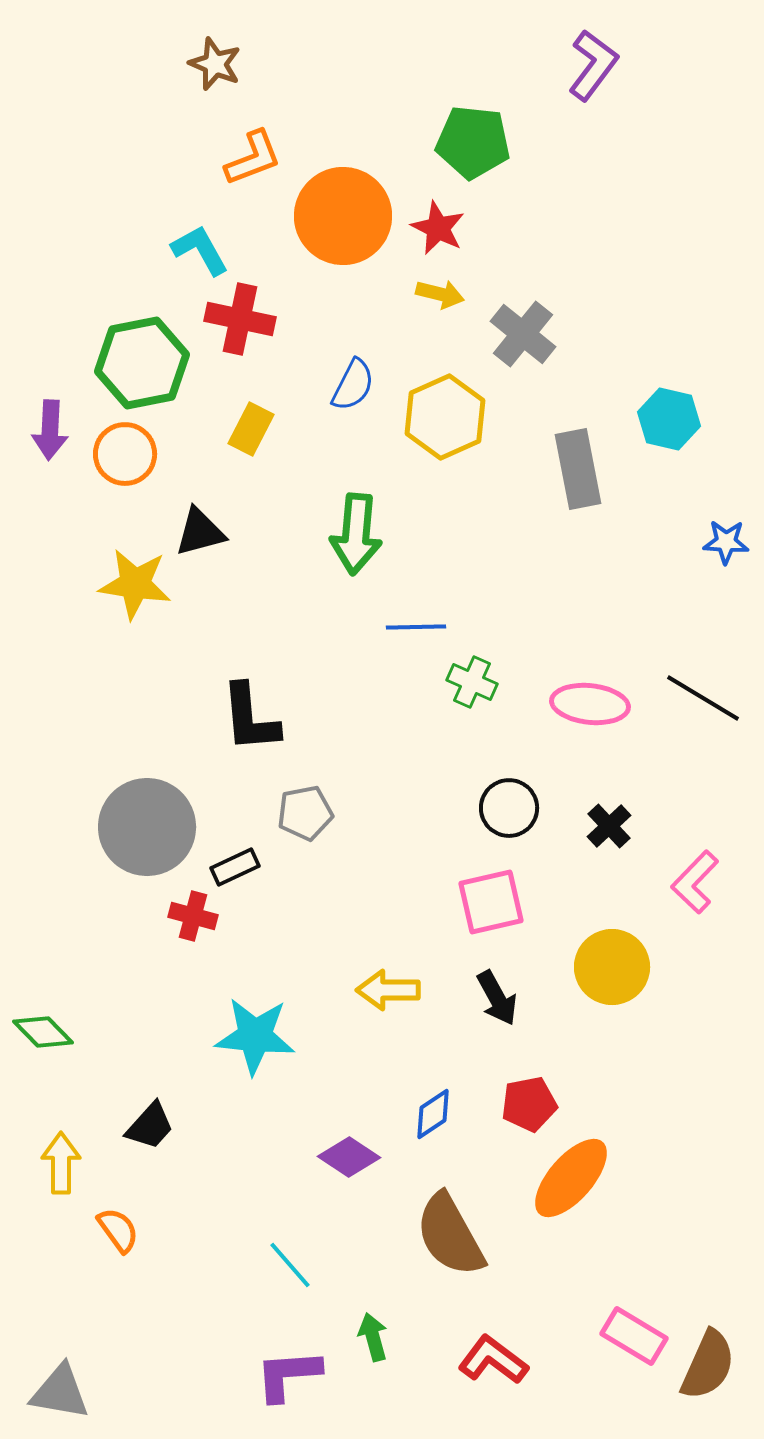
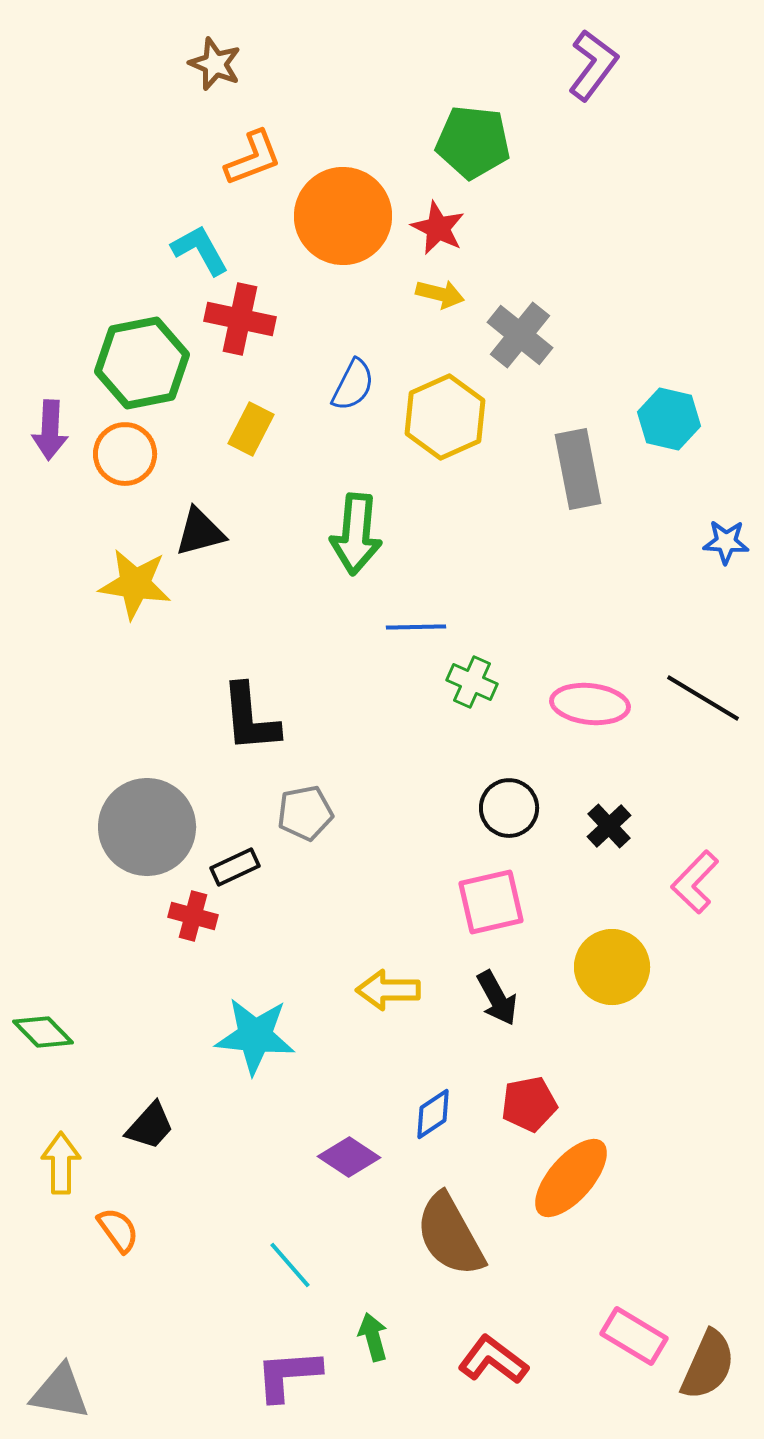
gray cross at (523, 334): moved 3 px left, 1 px down
